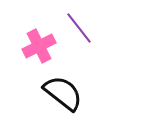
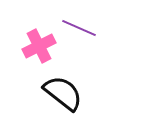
purple line: rotated 28 degrees counterclockwise
